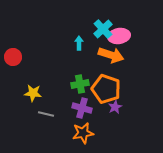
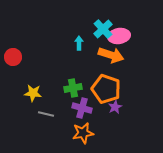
green cross: moved 7 px left, 4 px down
